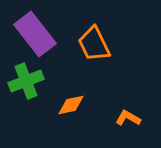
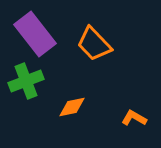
orange trapezoid: rotated 18 degrees counterclockwise
orange diamond: moved 1 px right, 2 px down
orange L-shape: moved 6 px right
